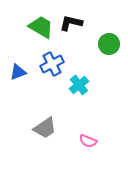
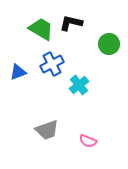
green trapezoid: moved 2 px down
gray trapezoid: moved 2 px right, 2 px down; rotated 15 degrees clockwise
